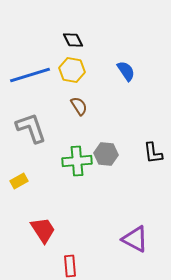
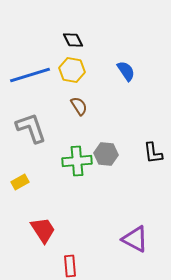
yellow rectangle: moved 1 px right, 1 px down
